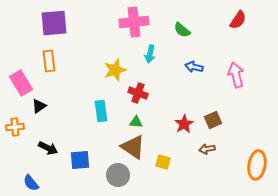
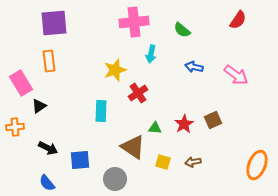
cyan arrow: moved 1 px right
pink arrow: rotated 140 degrees clockwise
red cross: rotated 36 degrees clockwise
cyan rectangle: rotated 10 degrees clockwise
green triangle: moved 19 px right, 6 px down
brown arrow: moved 14 px left, 13 px down
orange ellipse: rotated 12 degrees clockwise
gray circle: moved 3 px left, 4 px down
blue semicircle: moved 16 px right
